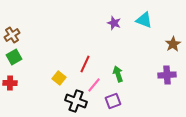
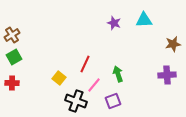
cyan triangle: rotated 24 degrees counterclockwise
brown star: rotated 21 degrees clockwise
red cross: moved 2 px right
